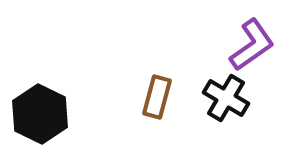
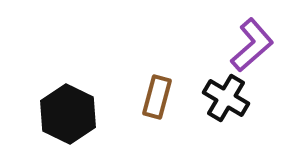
purple L-shape: rotated 6 degrees counterclockwise
black hexagon: moved 28 px right
